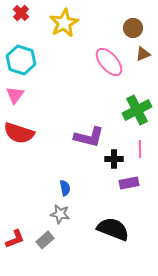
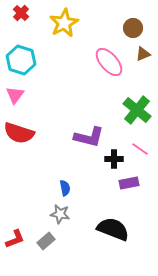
green cross: rotated 24 degrees counterclockwise
pink line: rotated 54 degrees counterclockwise
gray rectangle: moved 1 px right, 1 px down
